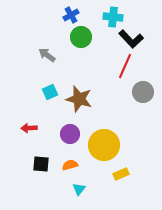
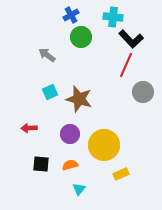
red line: moved 1 px right, 1 px up
